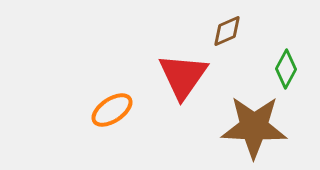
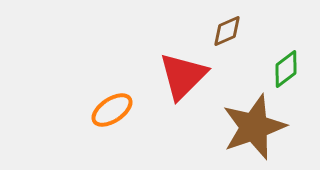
green diamond: rotated 24 degrees clockwise
red triangle: rotated 10 degrees clockwise
brown star: rotated 22 degrees counterclockwise
